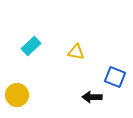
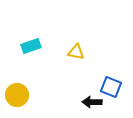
cyan rectangle: rotated 24 degrees clockwise
blue square: moved 4 px left, 10 px down
black arrow: moved 5 px down
